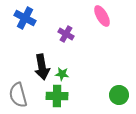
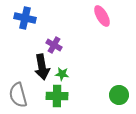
blue cross: rotated 15 degrees counterclockwise
purple cross: moved 12 px left, 11 px down
